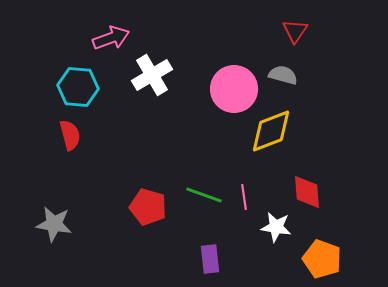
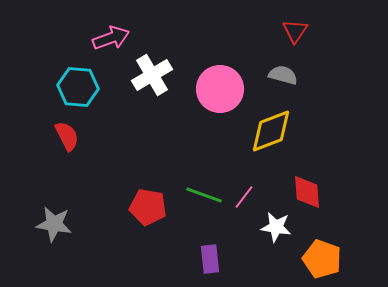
pink circle: moved 14 px left
red semicircle: moved 3 px left, 1 px down; rotated 12 degrees counterclockwise
pink line: rotated 45 degrees clockwise
red pentagon: rotated 6 degrees counterclockwise
